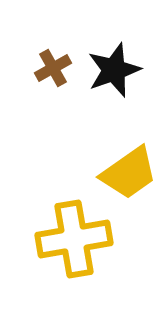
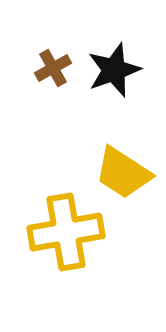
yellow trapezoid: moved 6 px left; rotated 68 degrees clockwise
yellow cross: moved 8 px left, 7 px up
